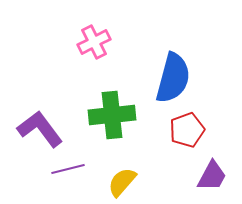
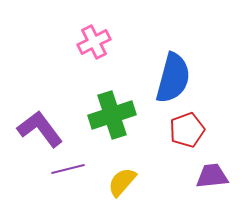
green cross: rotated 12 degrees counterclockwise
purple trapezoid: rotated 124 degrees counterclockwise
